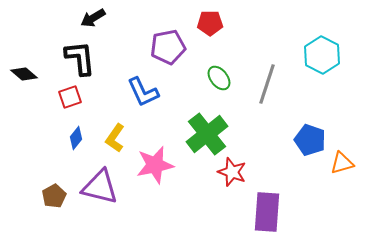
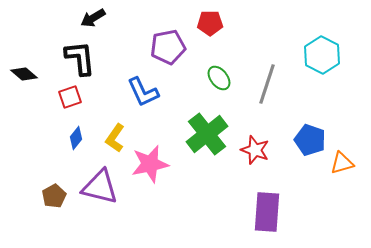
pink star: moved 5 px left, 1 px up
red star: moved 23 px right, 22 px up
